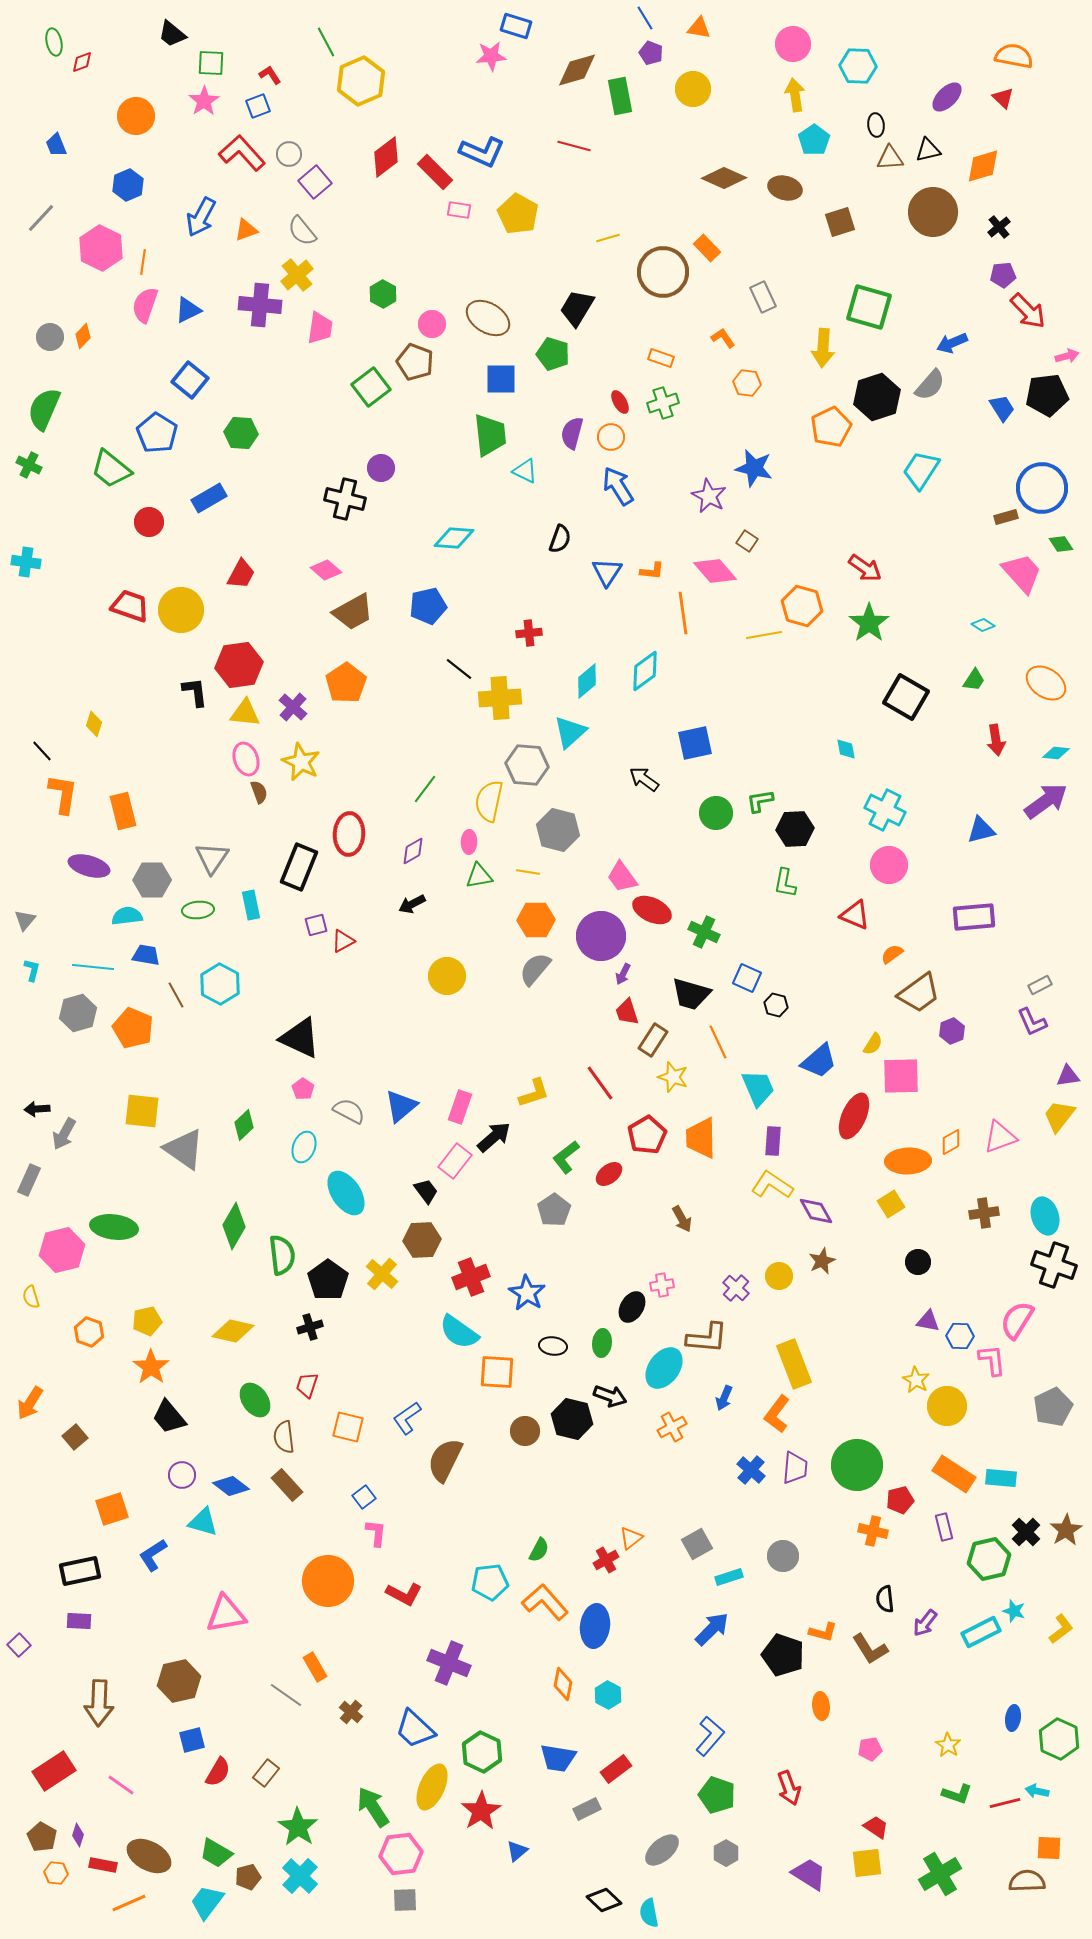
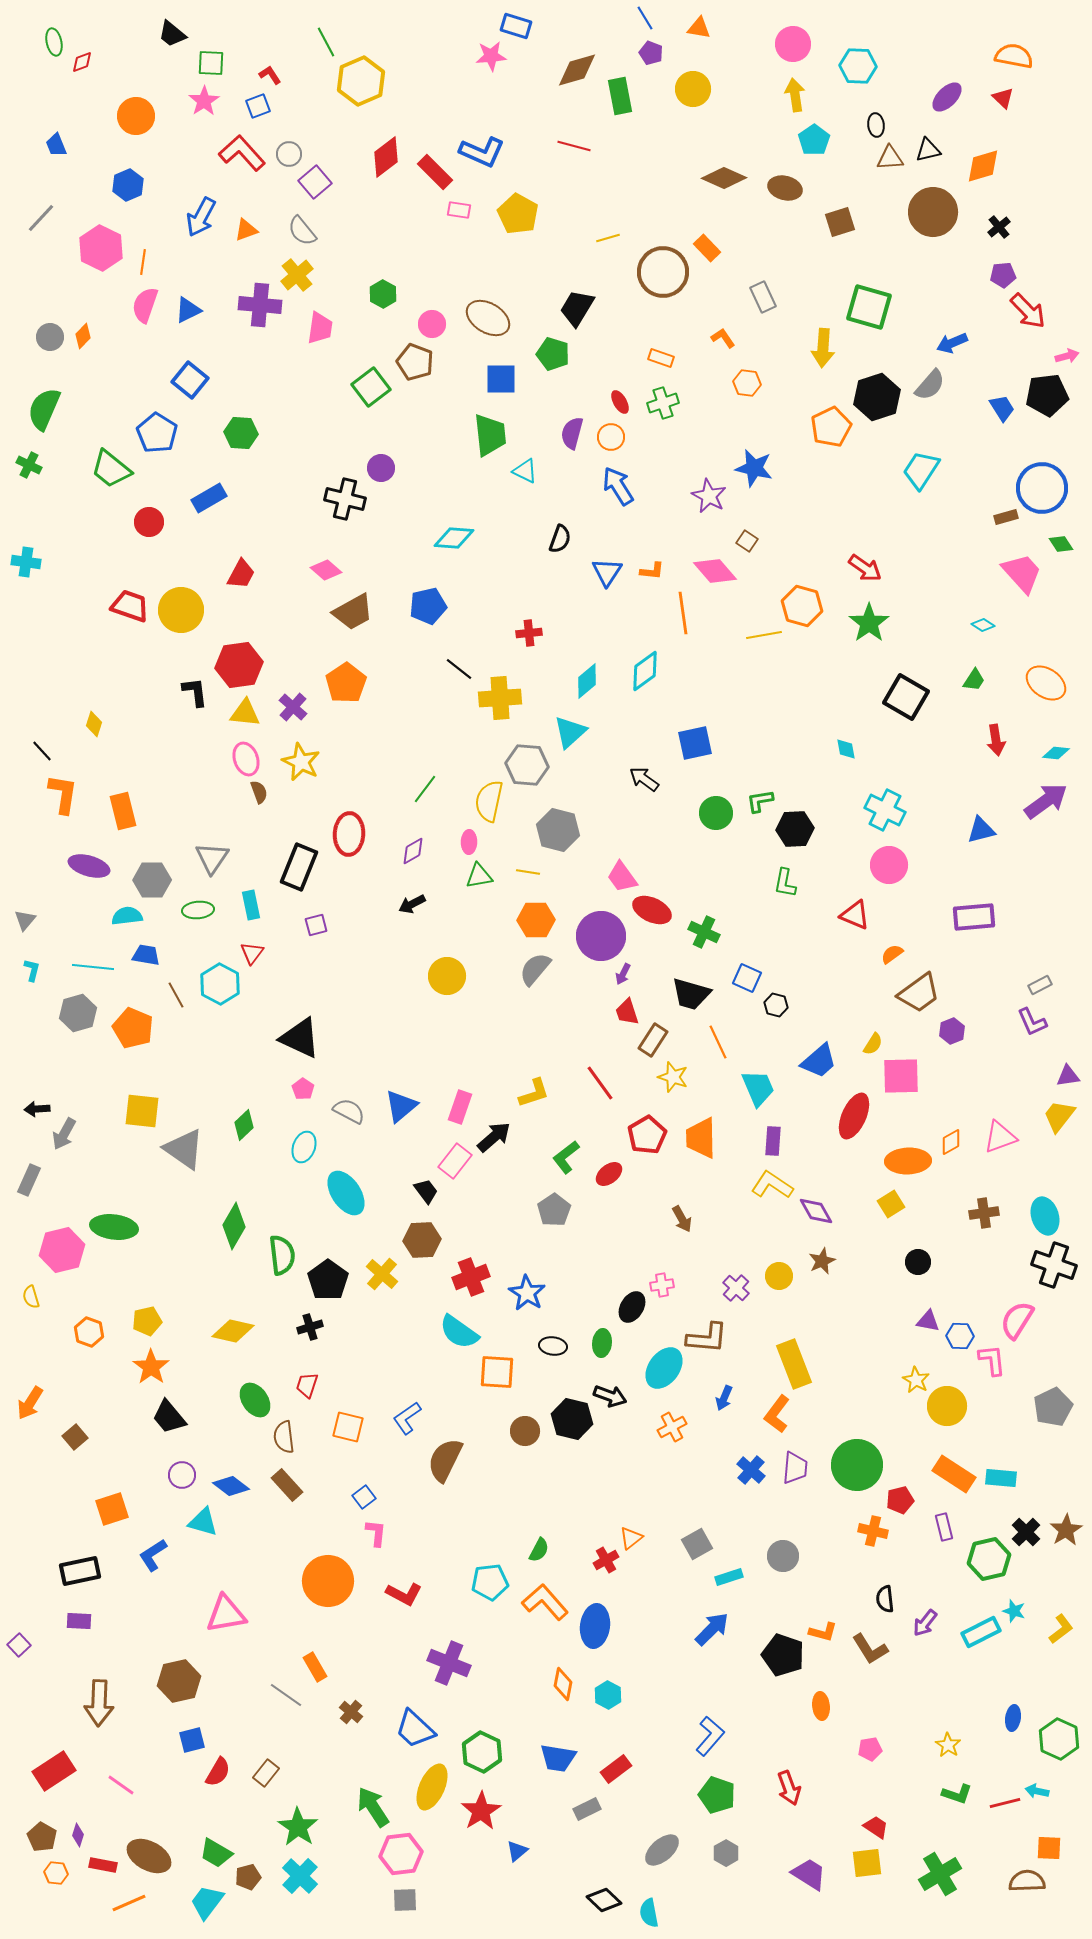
red triangle at (343, 941): moved 91 px left, 12 px down; rotated 25 degrees counterclockwise
